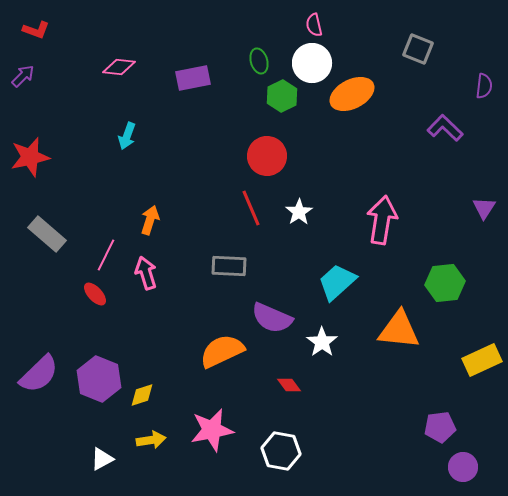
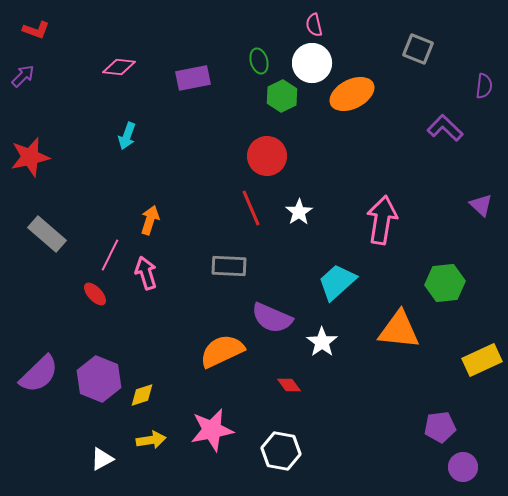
purple triangle at (484, 208): moved 3 px left, 3 px up; rotated 20 degrees counterclockwise
pink line at (106, 255): moved 4 px right
